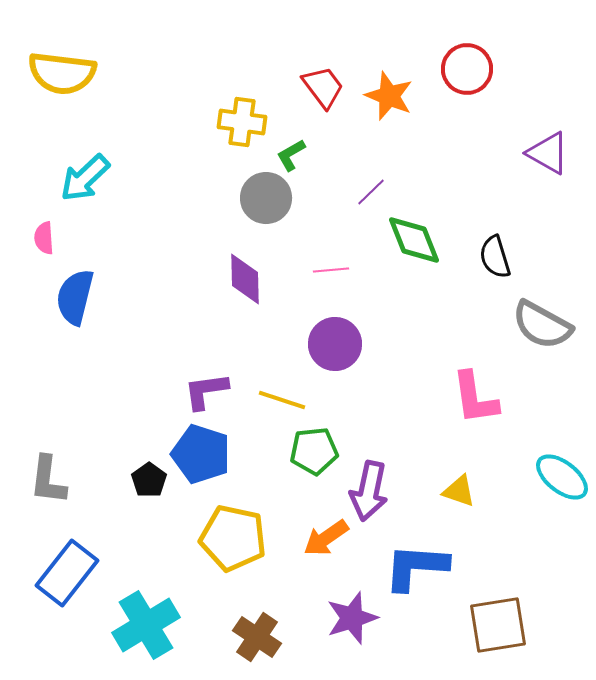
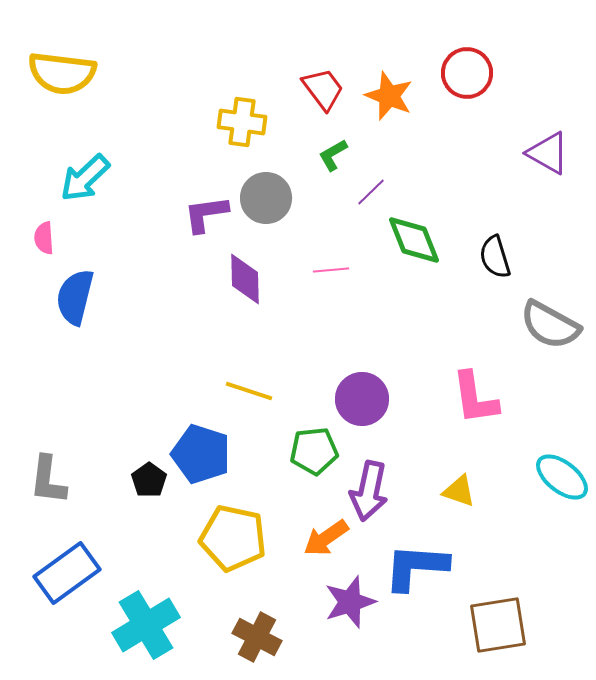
red circle: moved 4 px down
red trapezoid: moved 2 px down
green L-shape: moved 42 px right
gray semicircle: moved 8 px right
purple circle: moved 27 px right, 55 px down
purple L-shape: moved 177 px up
yellow line: moved 33 px left, 9 px up
blue rectangle: rotated 16 degrees clockwise
purple star: moved 2 px left, 16 px up
brown cross: rotated 6 degrees counterclockwise
